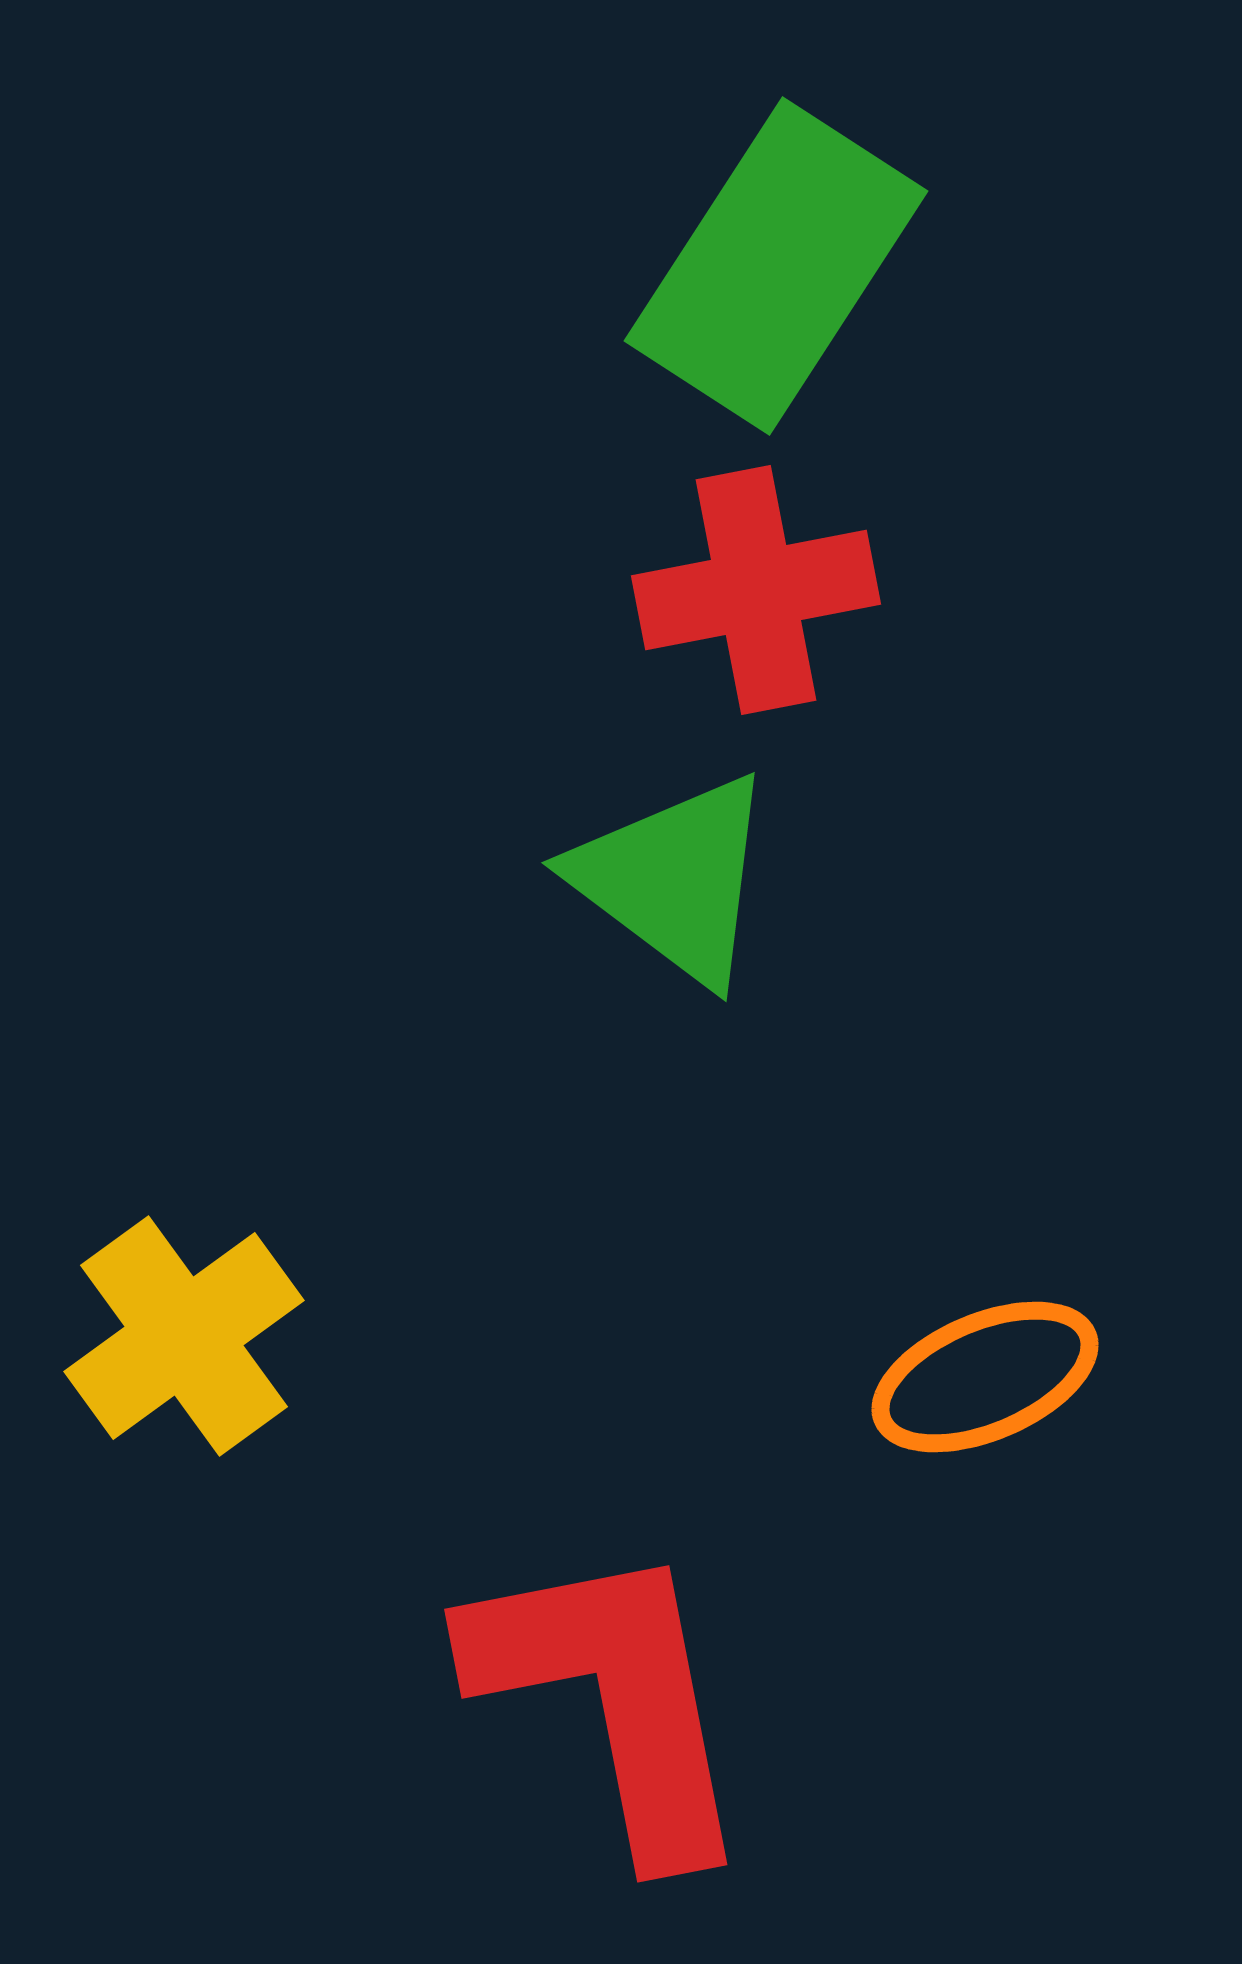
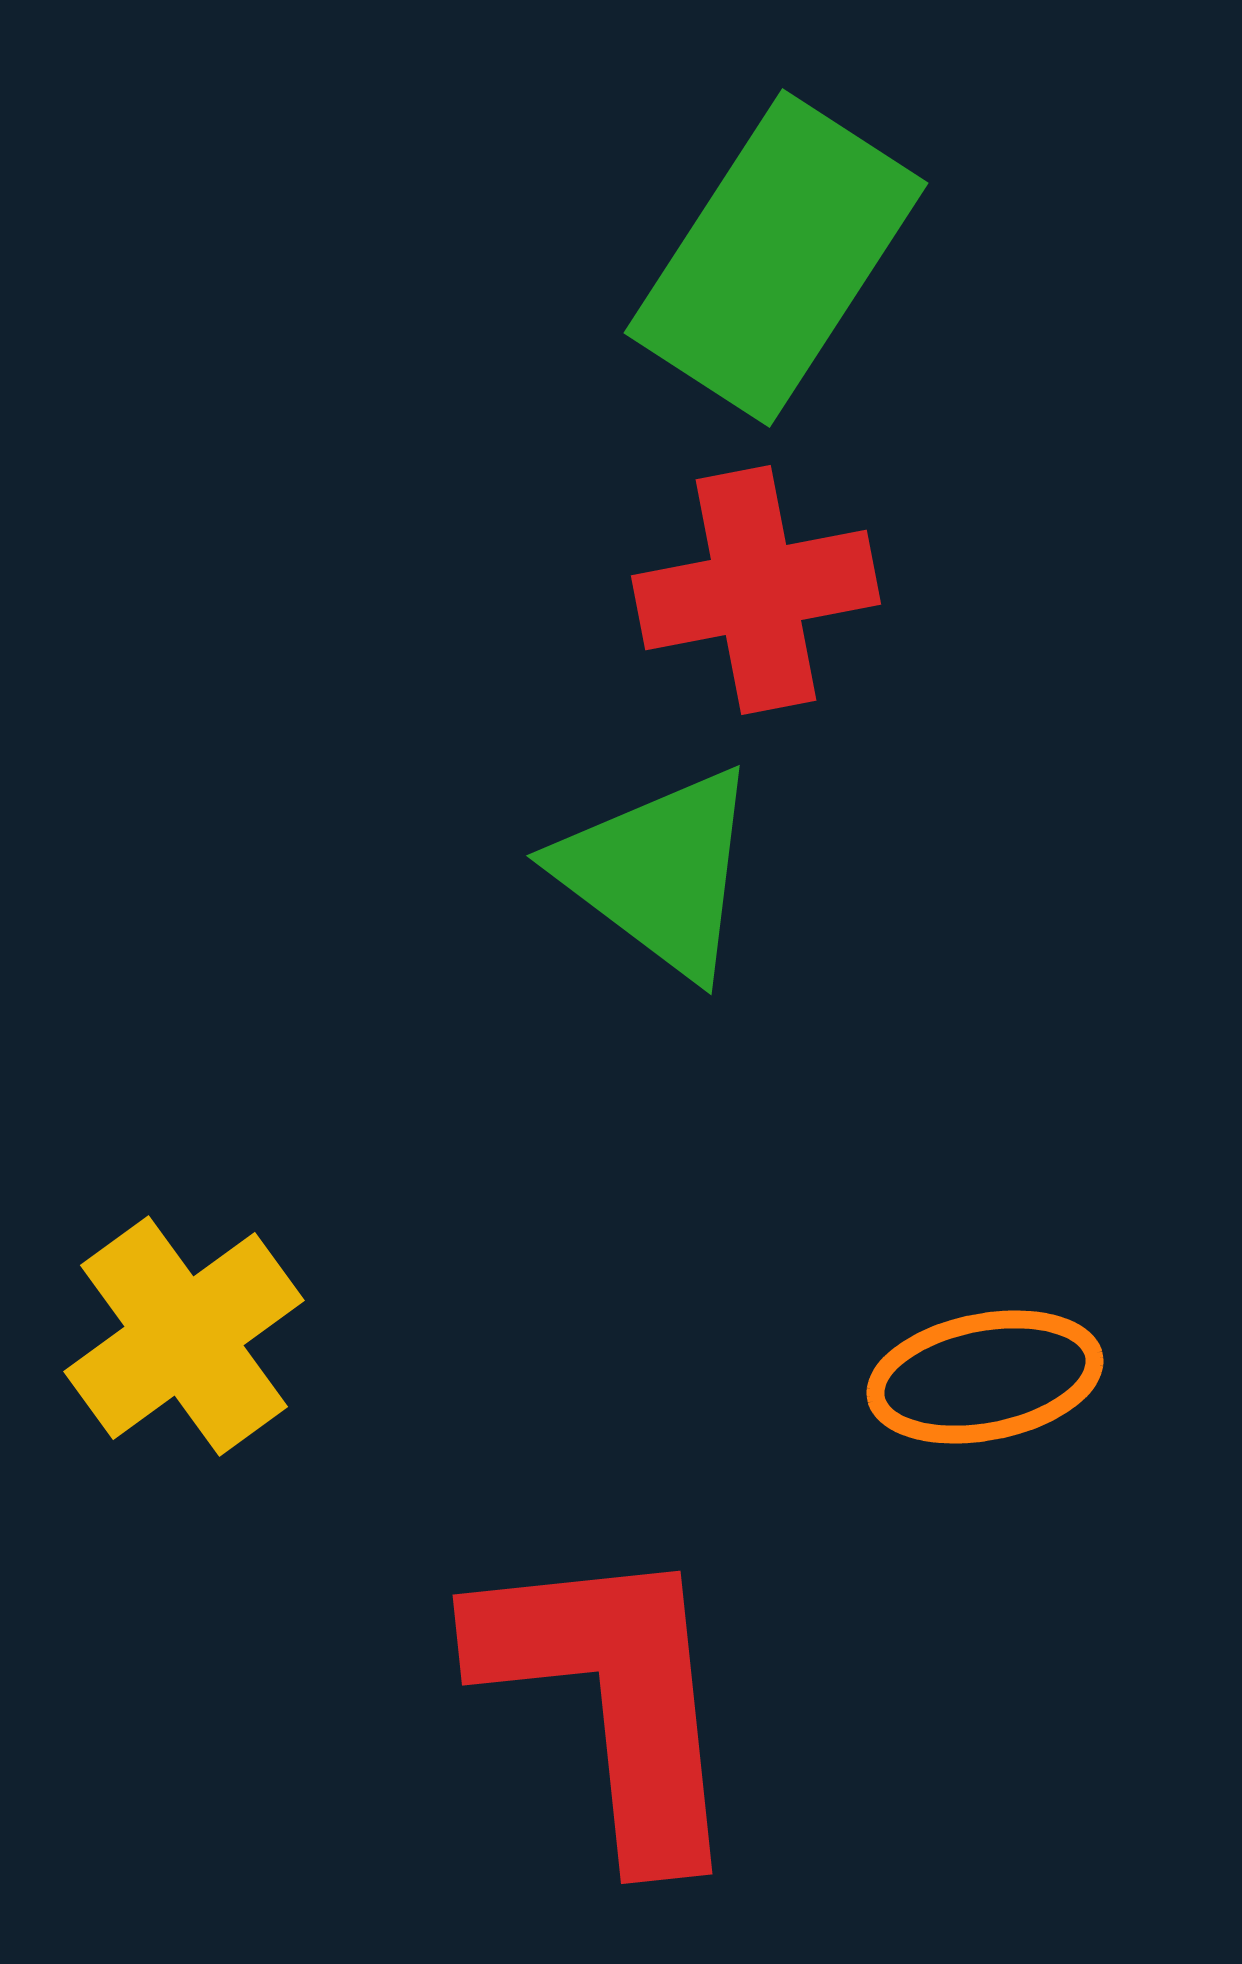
green rectangle: moved 8 px up
green triangle: moved 15 px left, 7 px up
orange ellipse: rotated 12 degrees clockwise
red L-shape: rotated 5 degrees clockwise
